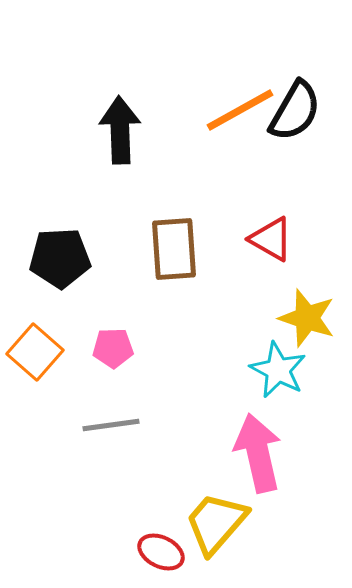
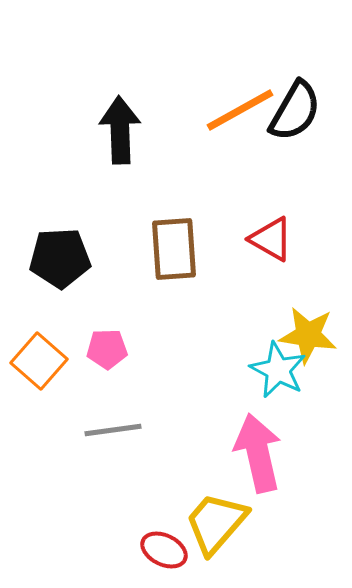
yellow star: moved 1 px right, 17 px down; rotated 10 degrees counterclockwise
pink pentagon: moved 6 px left, 1 px down
orange square: moved 4 px right, 9 px down
gray line: moved 2 px right, 5 px down
red ellipse: moved 3 px right, 2 px up
